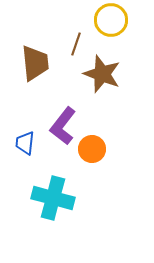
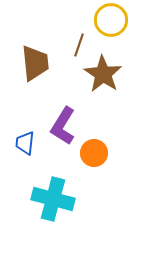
brown line: moved 3 px right, 1 px down
brown star: moved 1 px right; rotated 12 degrees clockwise
purple L-shape: rotated 6 degrees counterclockwise
orange circle: moved 2 px right, 4 px down
cyan cross: moved 1 px down
